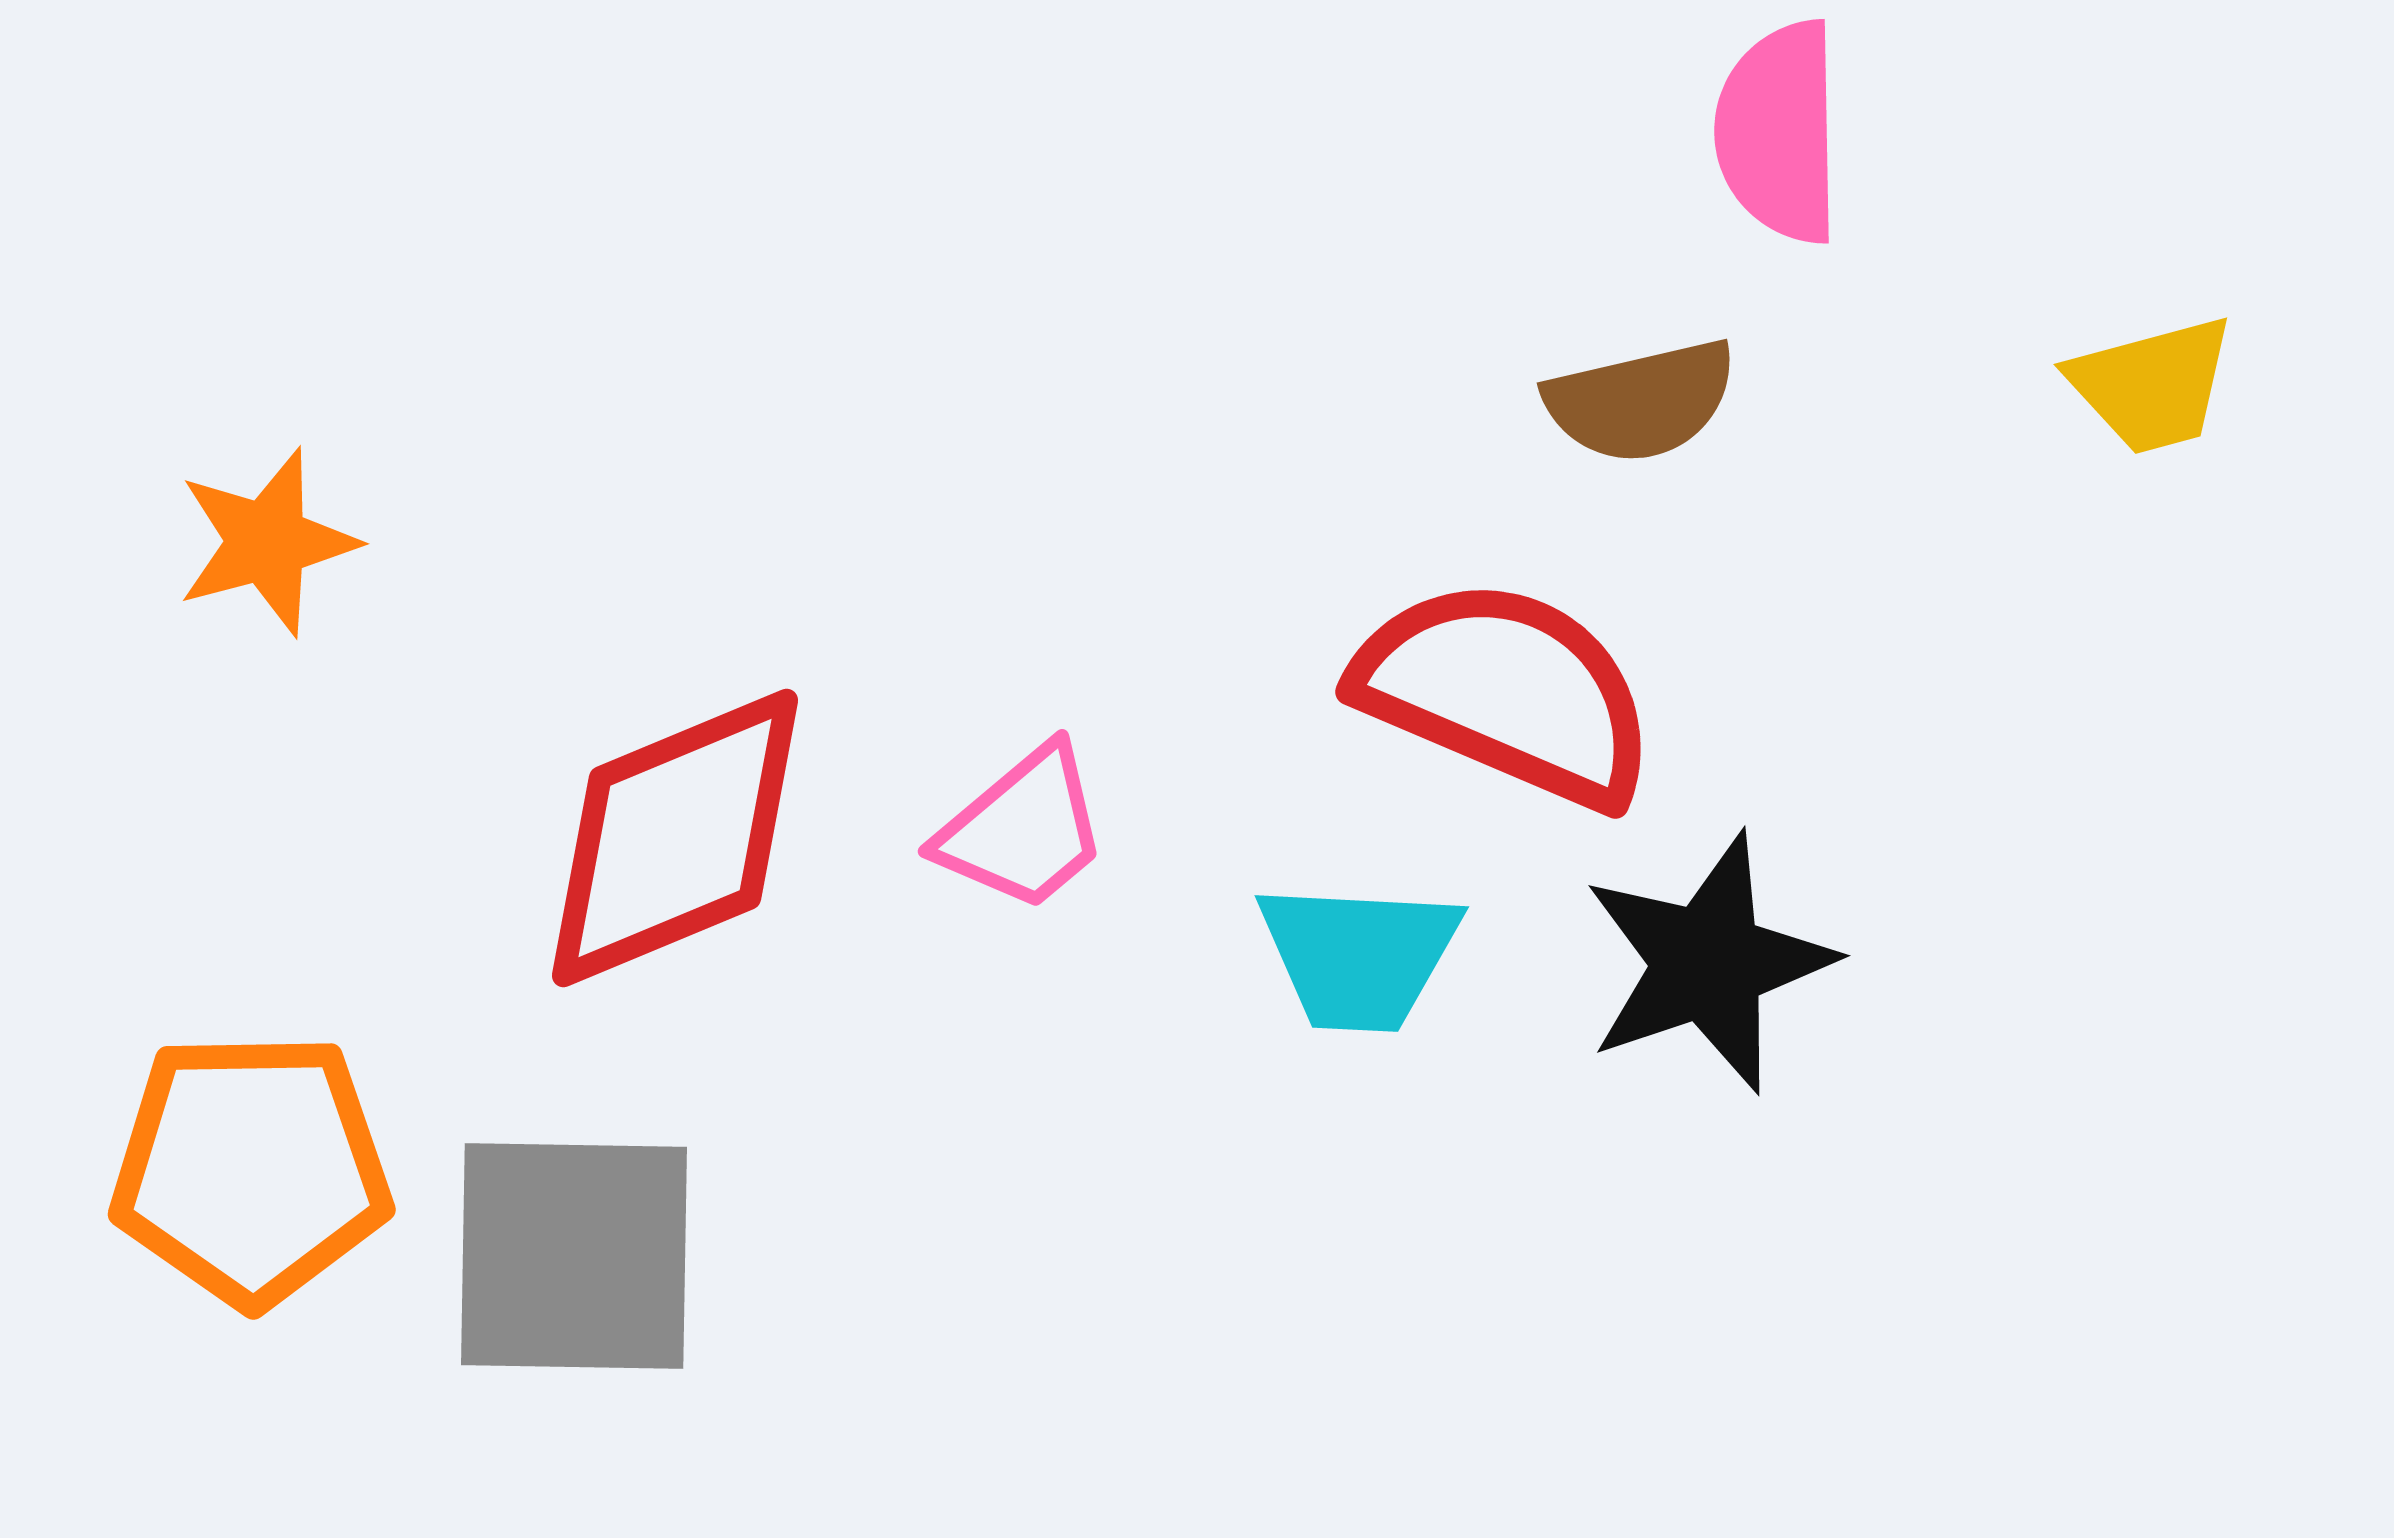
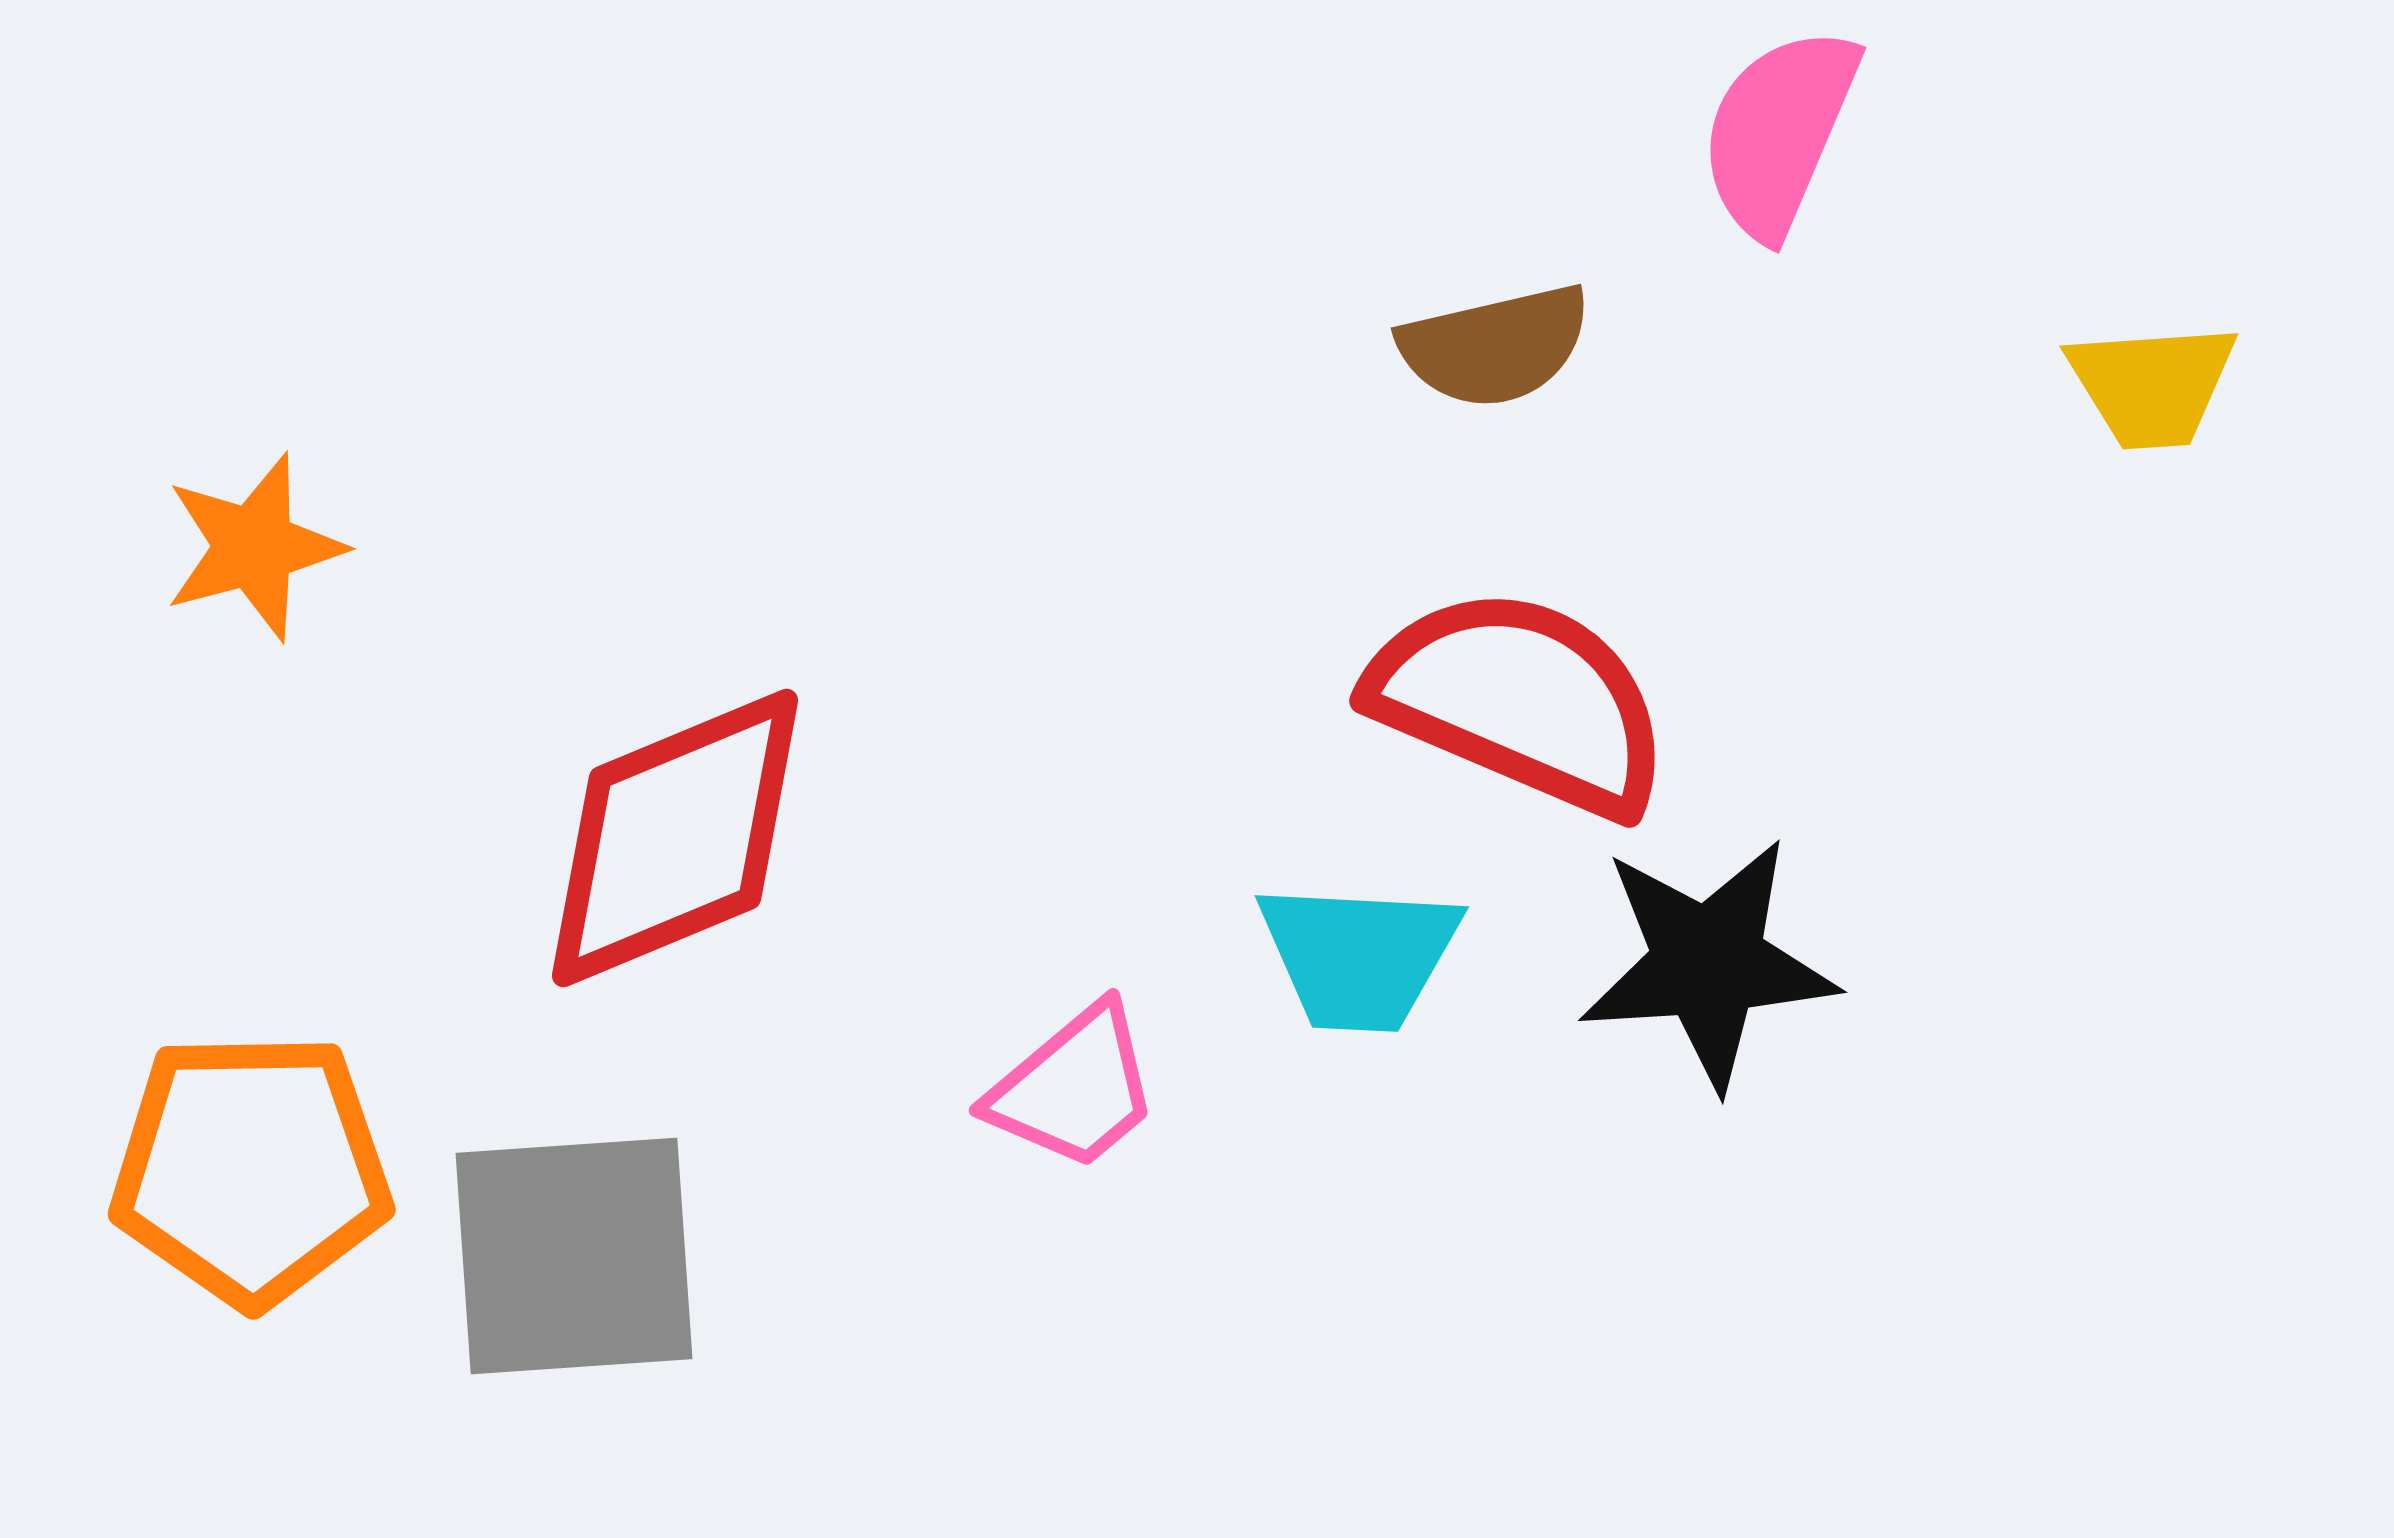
pink semicircle: rotated 24 degrees clockwise
yellow trapezoid: rotated 11 degrees clockwise
brown semicircle: moved 146 px left, 55 px up
orange star: moved 13 px left, 5 px down
red semicircle: moved 14 px right, 9 px down
pink trapezoid: moved 51 px right, 259 px down
black star: rotated 15 degrees clockwise
gray square: rotated 5 degrees counterclockwise
